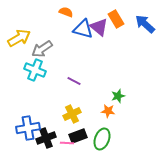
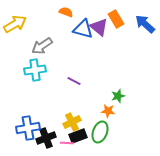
yellow arrow: moved 4 px left, 14 px up
gray arrow: moved 3 px up
cyan cross: rotated 30 degrees counterclockwise
yellow cross: moved 8 px down
green ellipse: moved 2 px left, 7 px up
